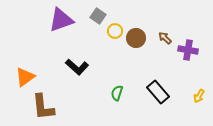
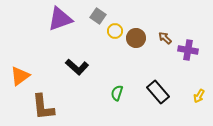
purple triangle: moved 1 px left, 1 px up
orange triangle: moved 5 px left, 1 px up
